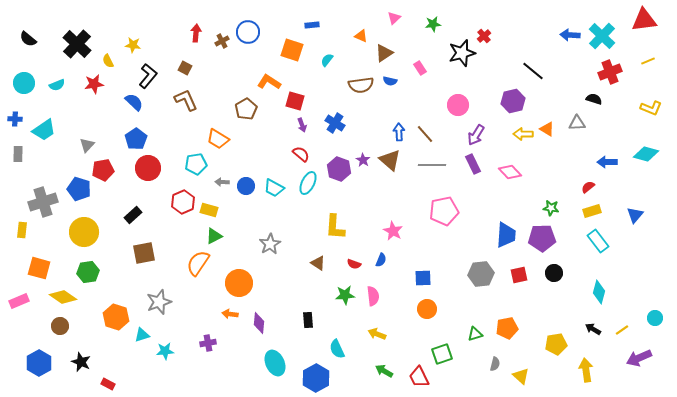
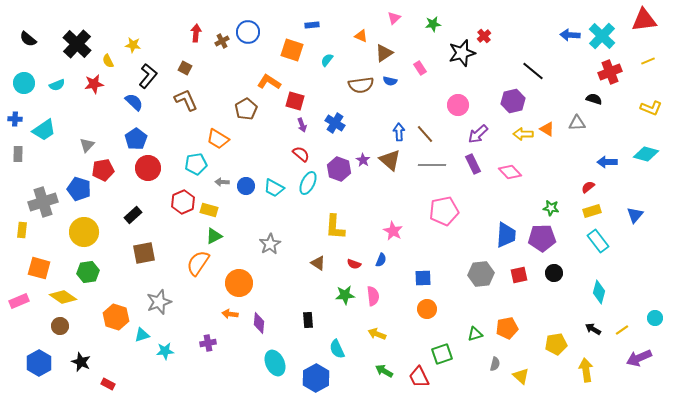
purple arrow at (476, 135): moved 2 px right, 1 px up; rotated 15 degrees clockwise
